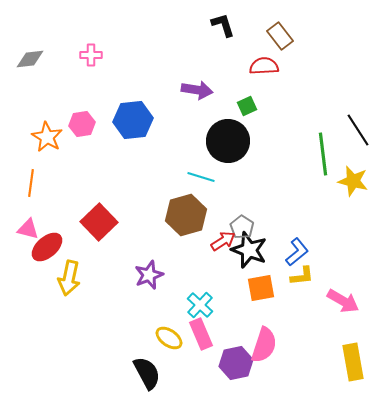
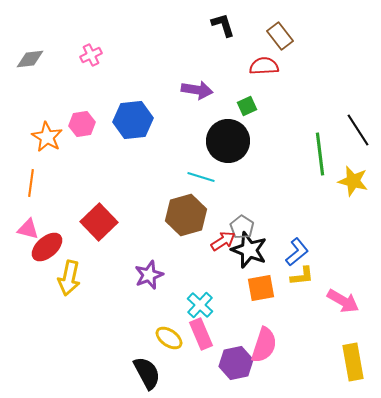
pink cross: rotated 25 degrees counterclockwise
green line: moved 3 px left
